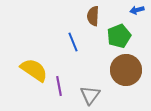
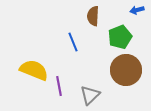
green pentagon: moved 1 px right, 1 px down
yellow semicircle: rotated 12 degrees counterclockwise
gray triangle: rotated 10 degrees clockwise
